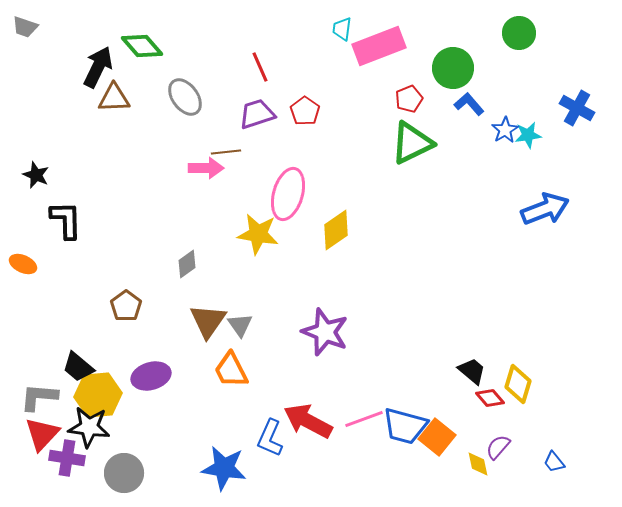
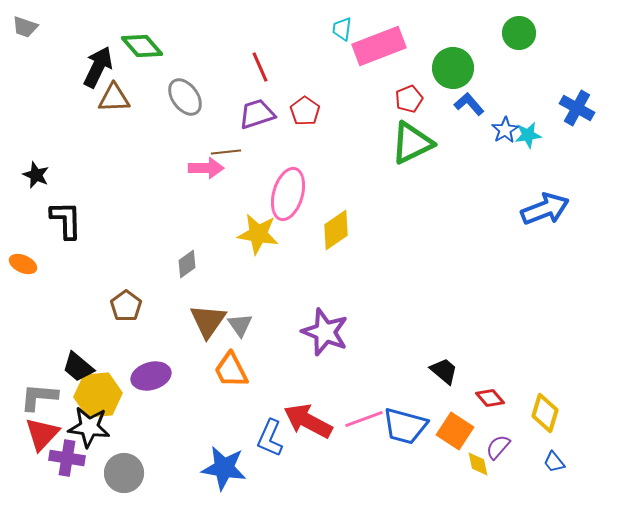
black trapezoid at (472, 371): moved 28 px left
yellow diamond at (518, 384): moved 27 px right, 29 px down
orange square at (437, 437): moved 18 px right, 6 px up; rotated 6 degrees counterclockwise
